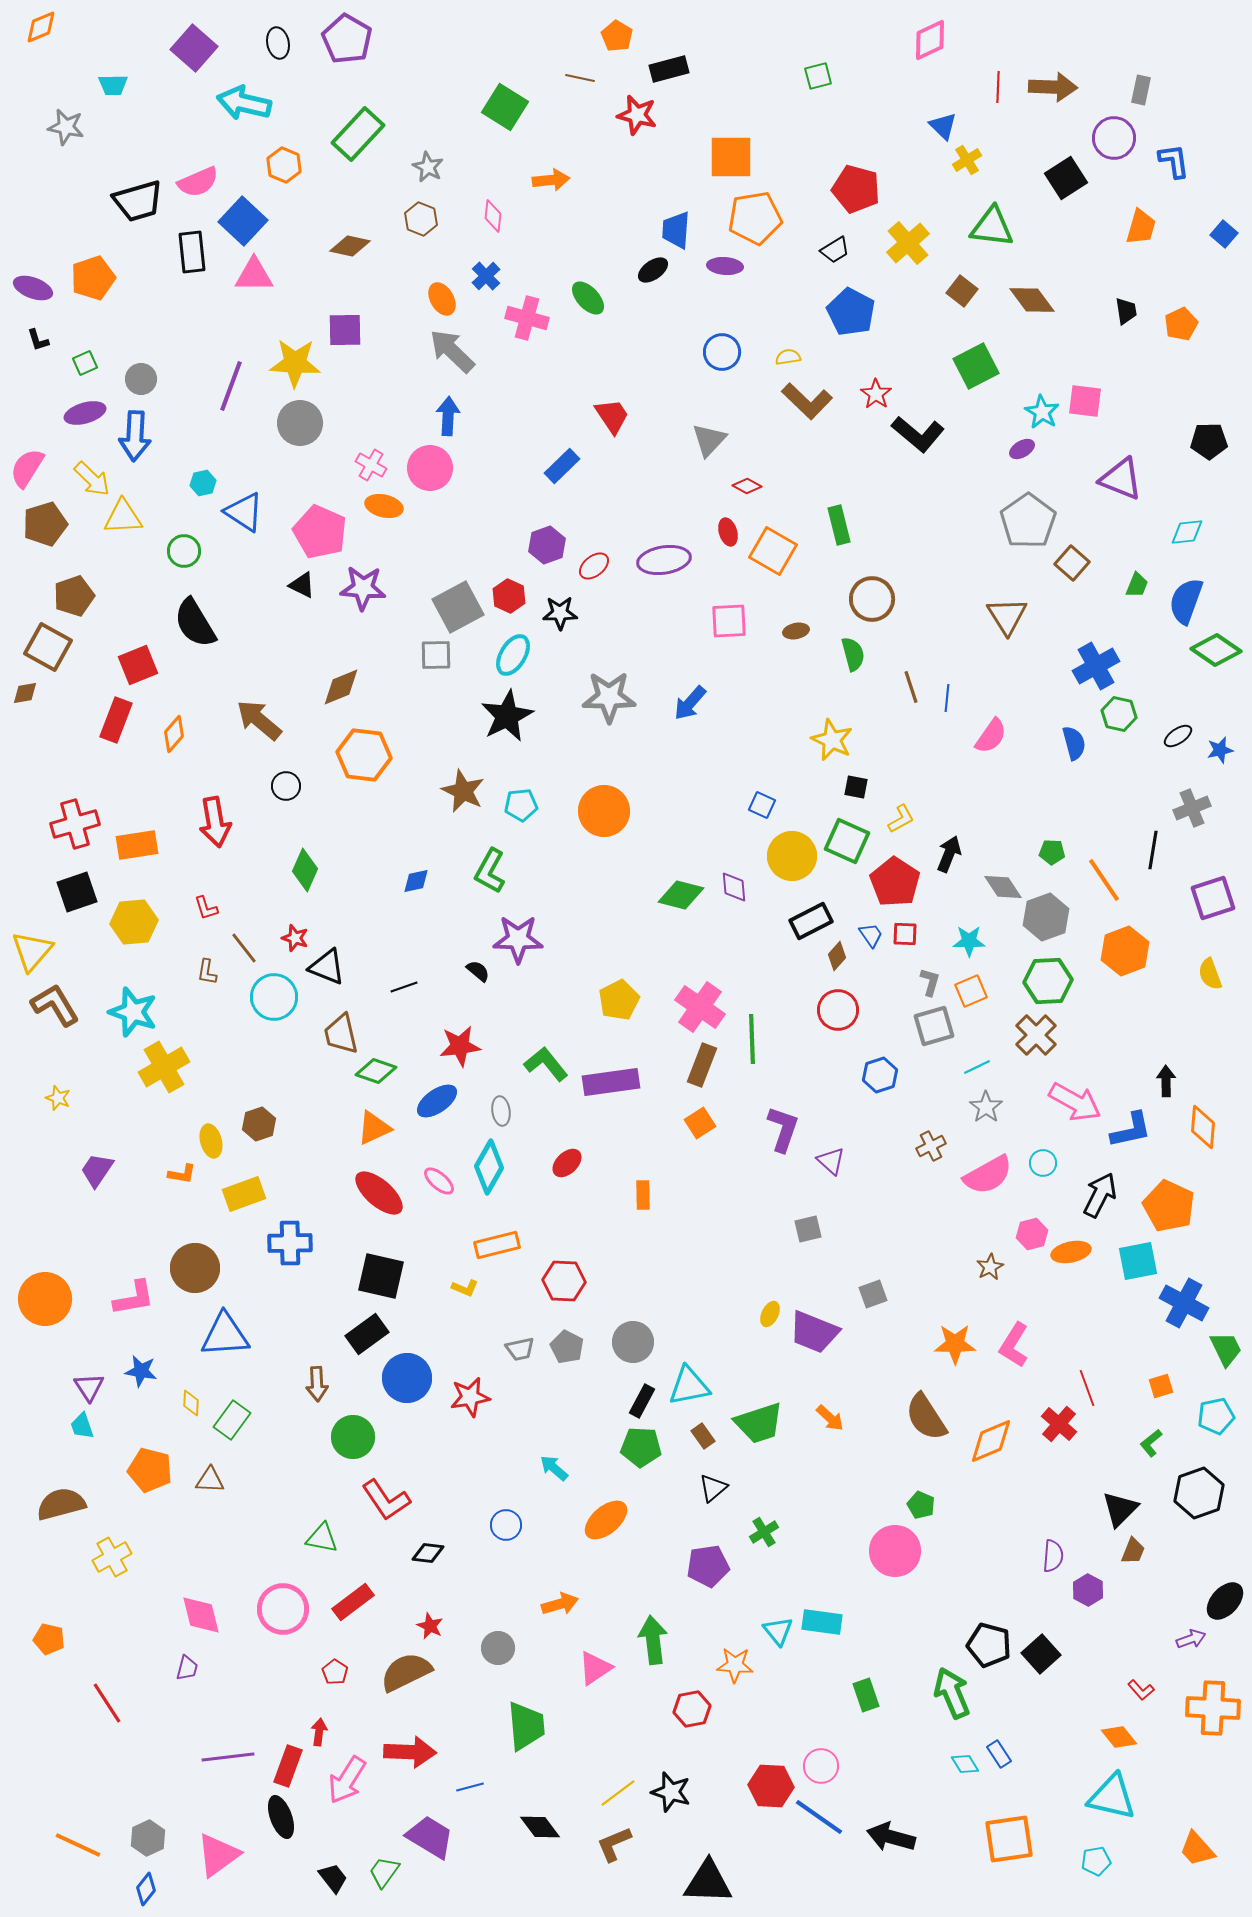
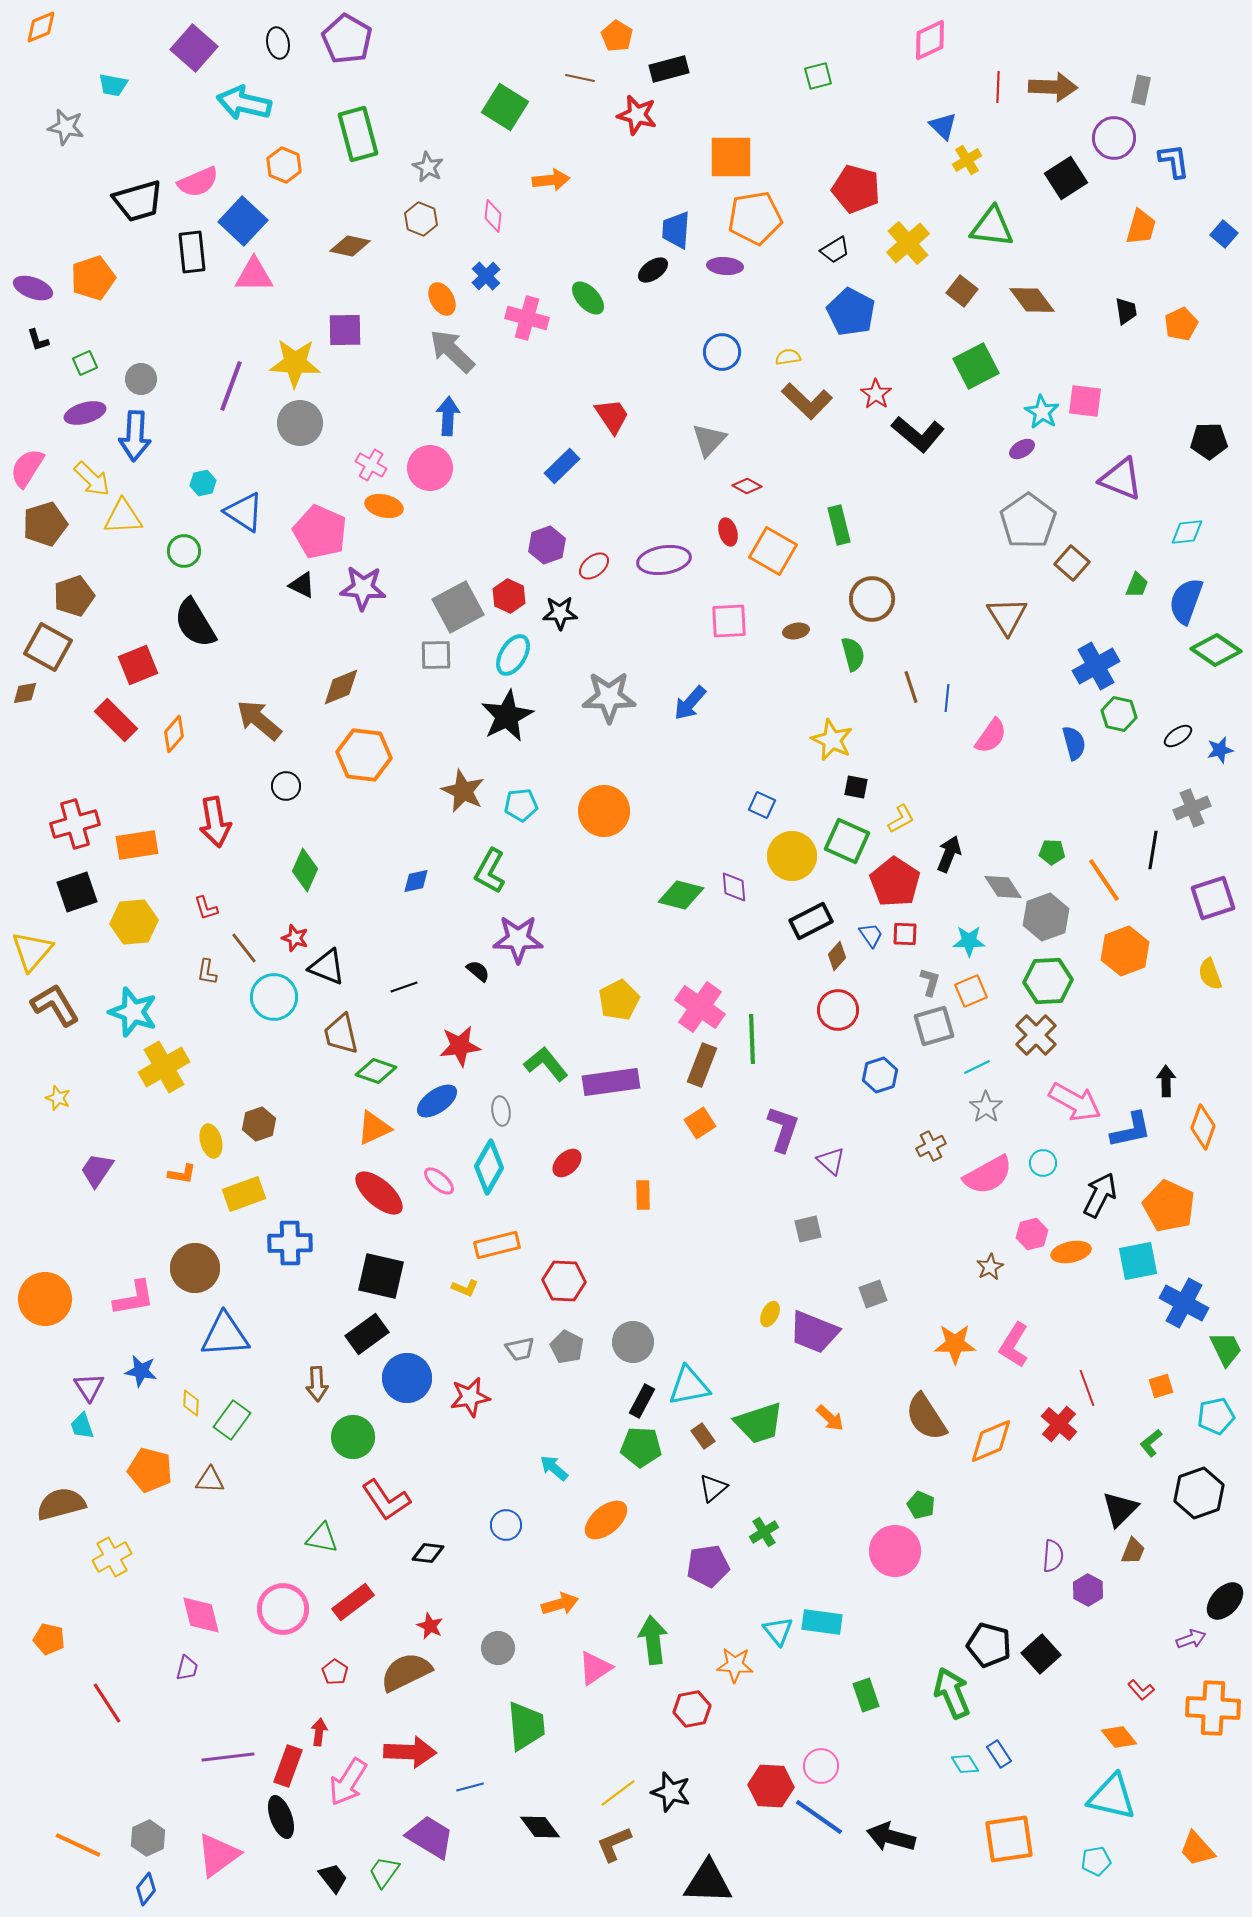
cyan trapezoid at (113, 85): rotated 12 degrees clockwise
green rectangle at (358, 134): rotated 58 degrees counterclockwise
red rectangle at (116, 720): rotated 66 degrees counterclockwise
orange diamond at (1203, 1127): rotated 15 degrees clockwise
pink arrow at (347, 1780): moved 1 px right, 2 px down
